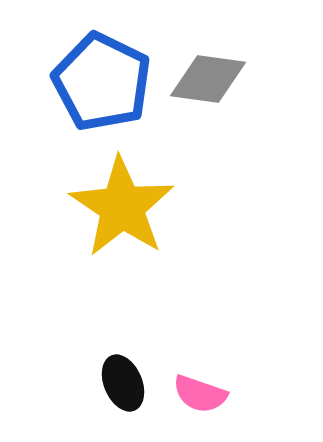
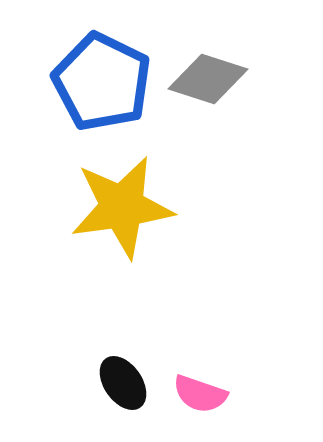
gray diamond: rotated 10 degrees clockwise
yellow star: rotated 30 degrees clockwise
black ellipse: rotated 12 degrees counterclockwise
